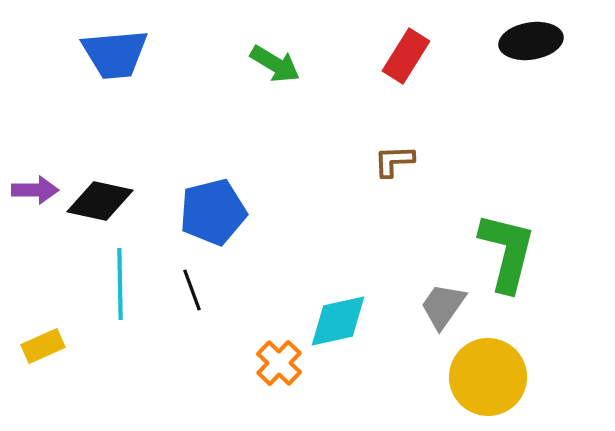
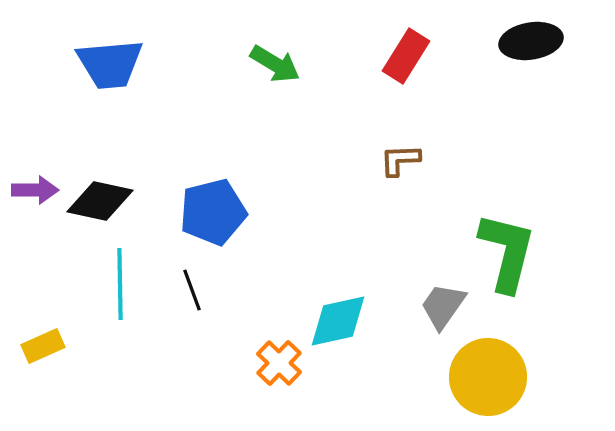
blue trapezoid: moved 5 px left, 10 px down
brown L-shape: moved 6 px right, 1 px up
